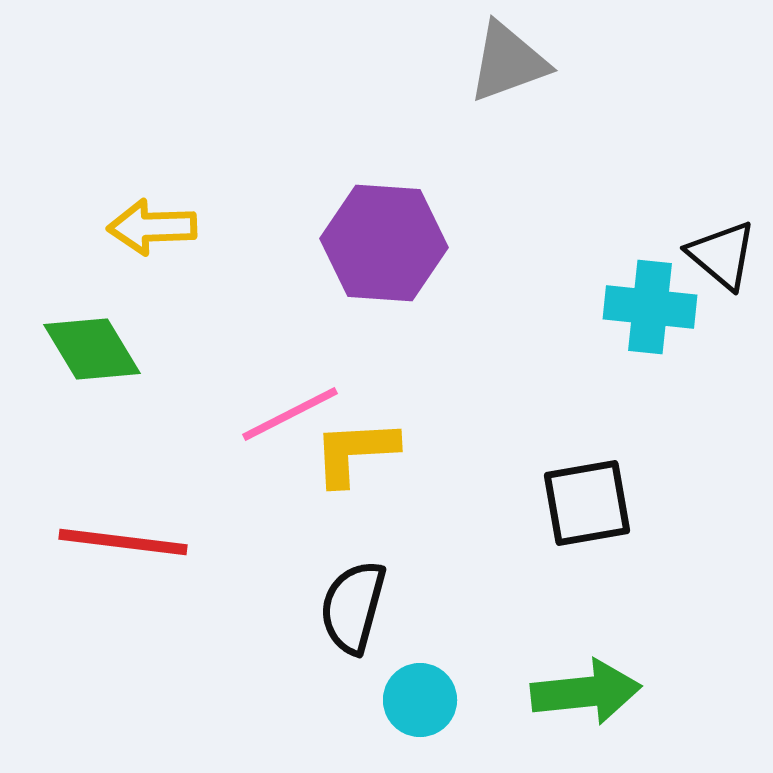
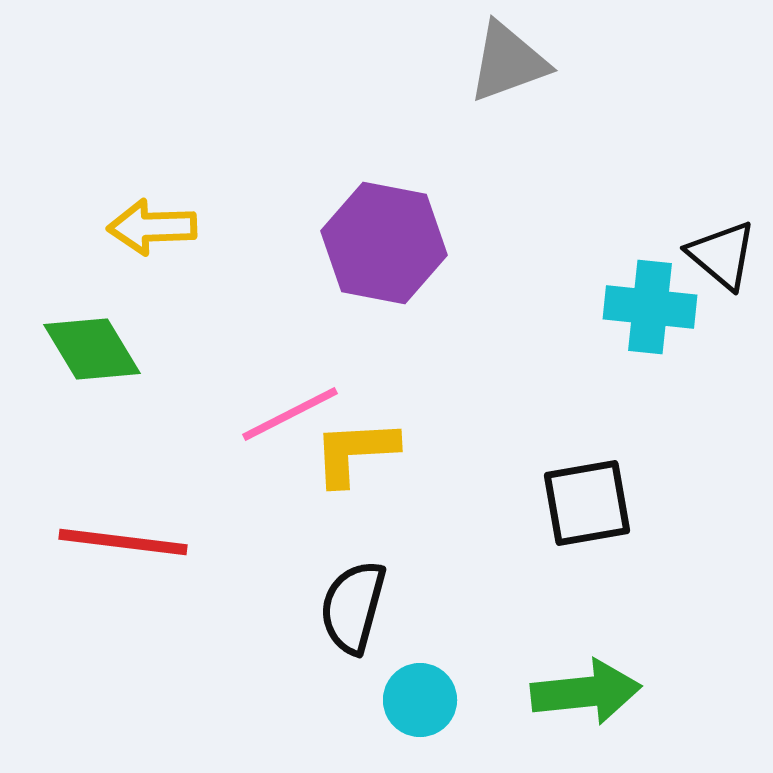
purple hexagon: rotated 7 degrees clockwise
